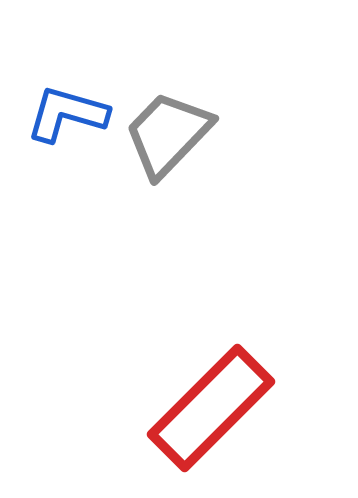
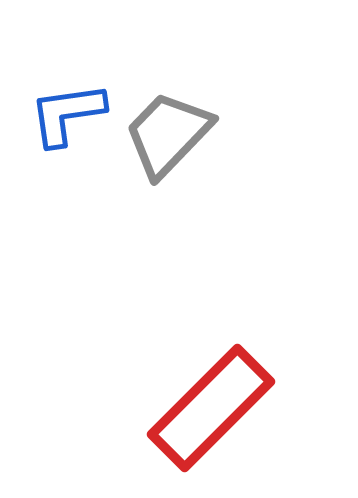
blue L-shape: rotated 24 degrees counterclockwise
